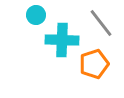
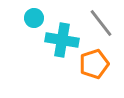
cyan circle: moved 2 px left, 3 px down
cyan cross: rotated 8 degrees clockwise
